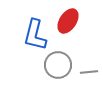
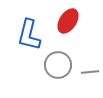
blue L-shape: moved 6 px left
gray line: moved 1 px right
